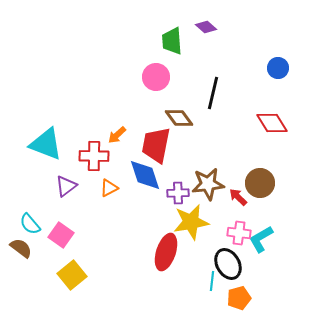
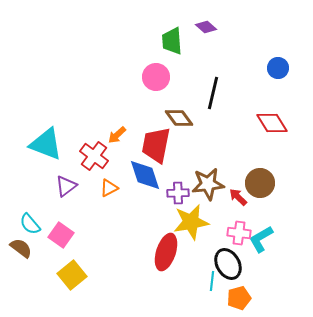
red cross: rotated 36 degrees clockwise
